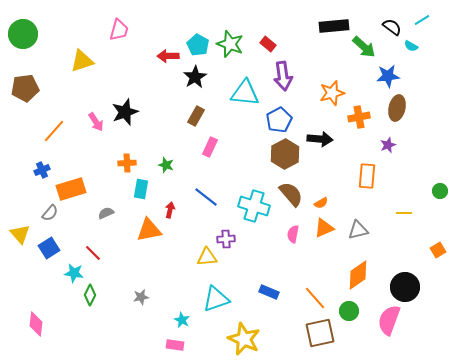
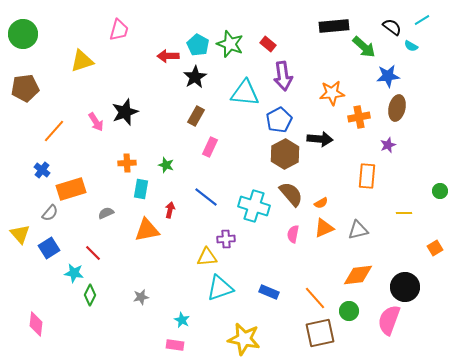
orange star at (332, 93): rotated 10 degrees clockwise
blue cross at (42, 170): rotated 28 degrees counterclockwise
orange triangle at (149, 230): moved 2 px left
orange square at (438, 250): moved 3 px left, 2 px up
orange diamond at (358, 275): rotated 28 degrees clockwise
cyan triangle at (216, 299): moved 4 px right, 11 px up
yellow star at (244, 339): rotated 12 degrees counterclockwise
